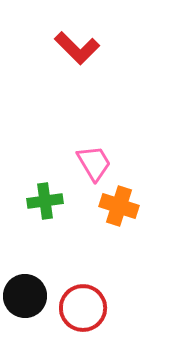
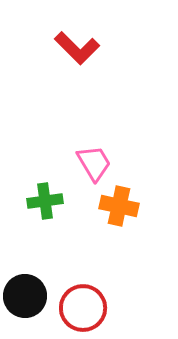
orange cross: rotated 6 degrees counterclockwise
